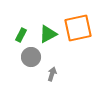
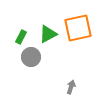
green rectangle: moved 2 px down
gray arrow: moved 19 px right, 13 px down
